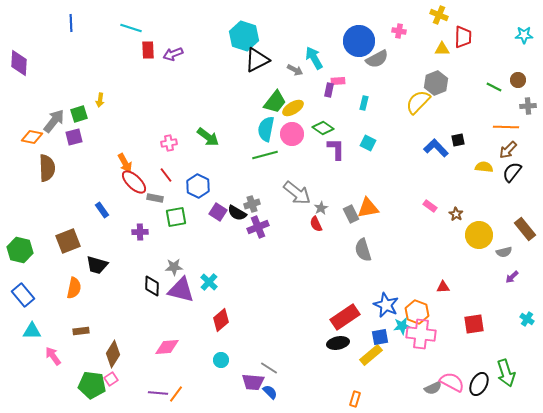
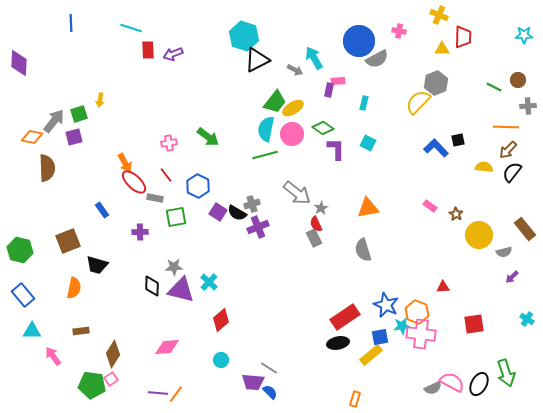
gray rectangle at (351, 214): moved 37 px left, 24 px down
